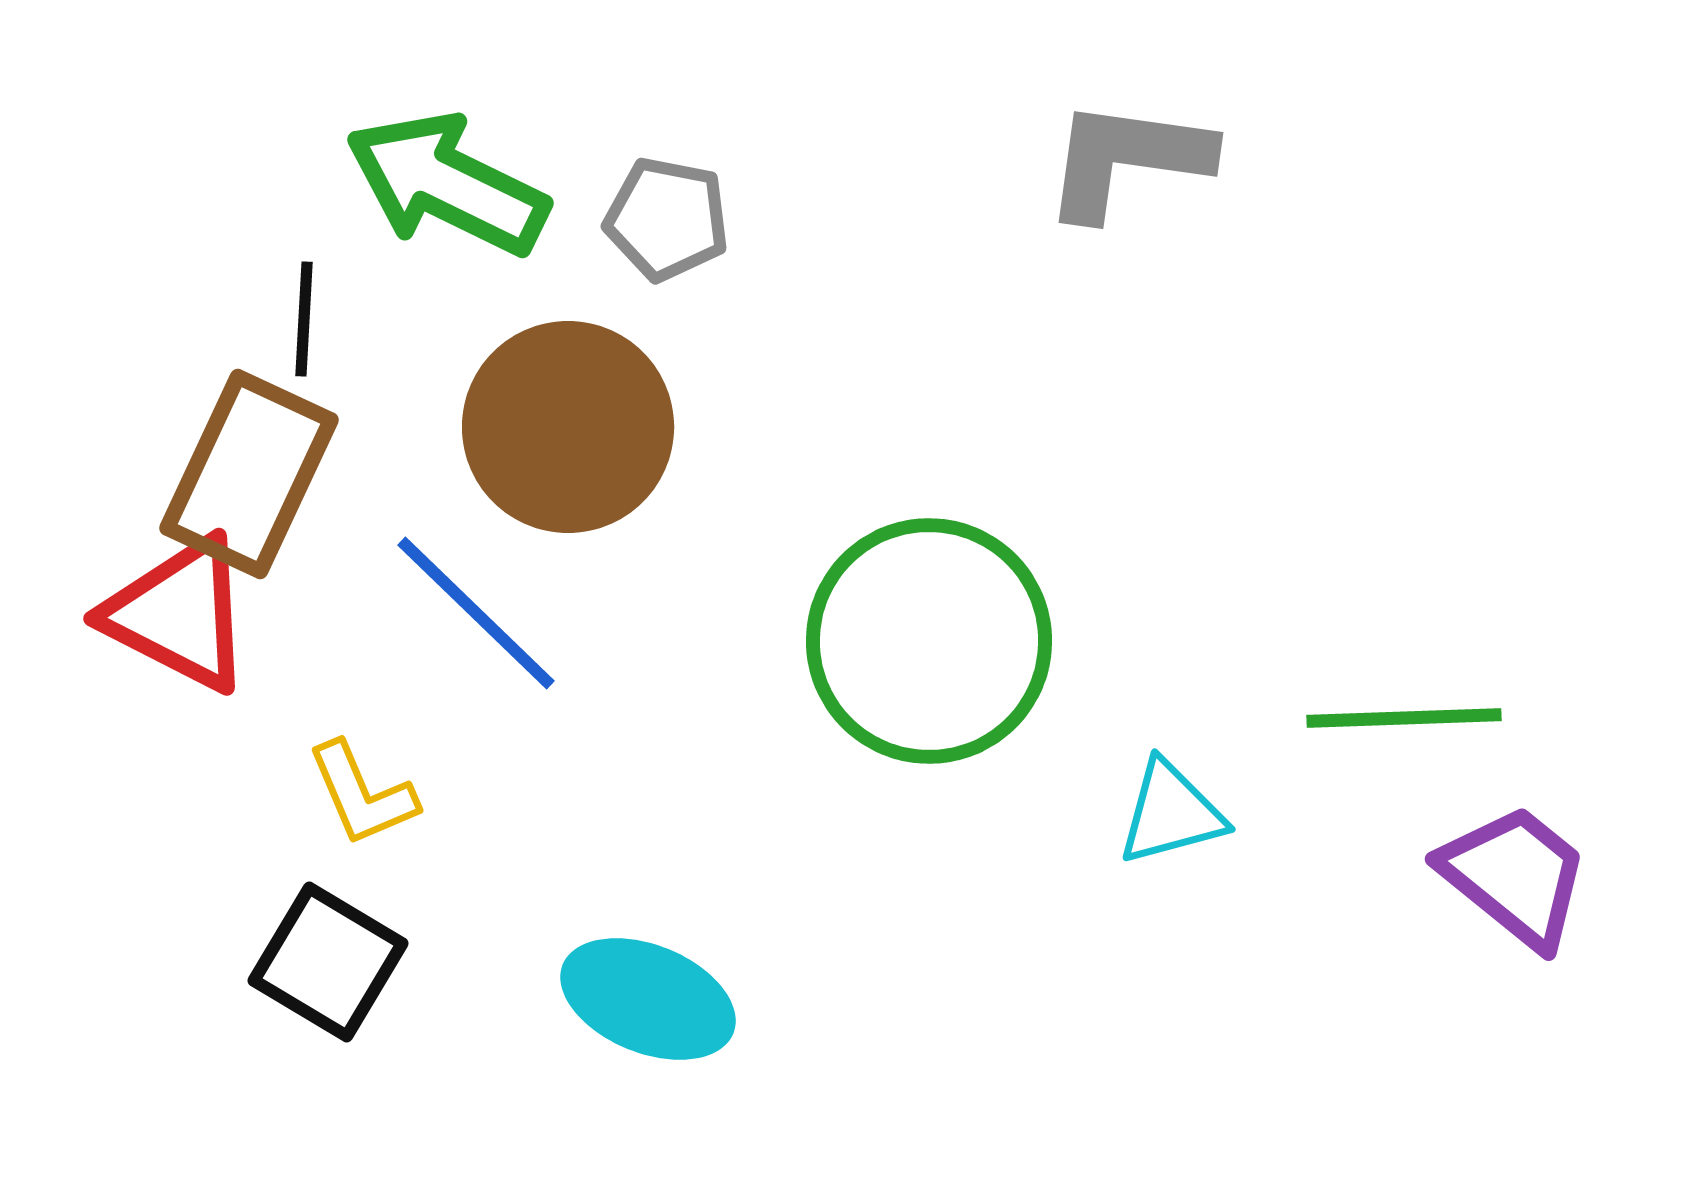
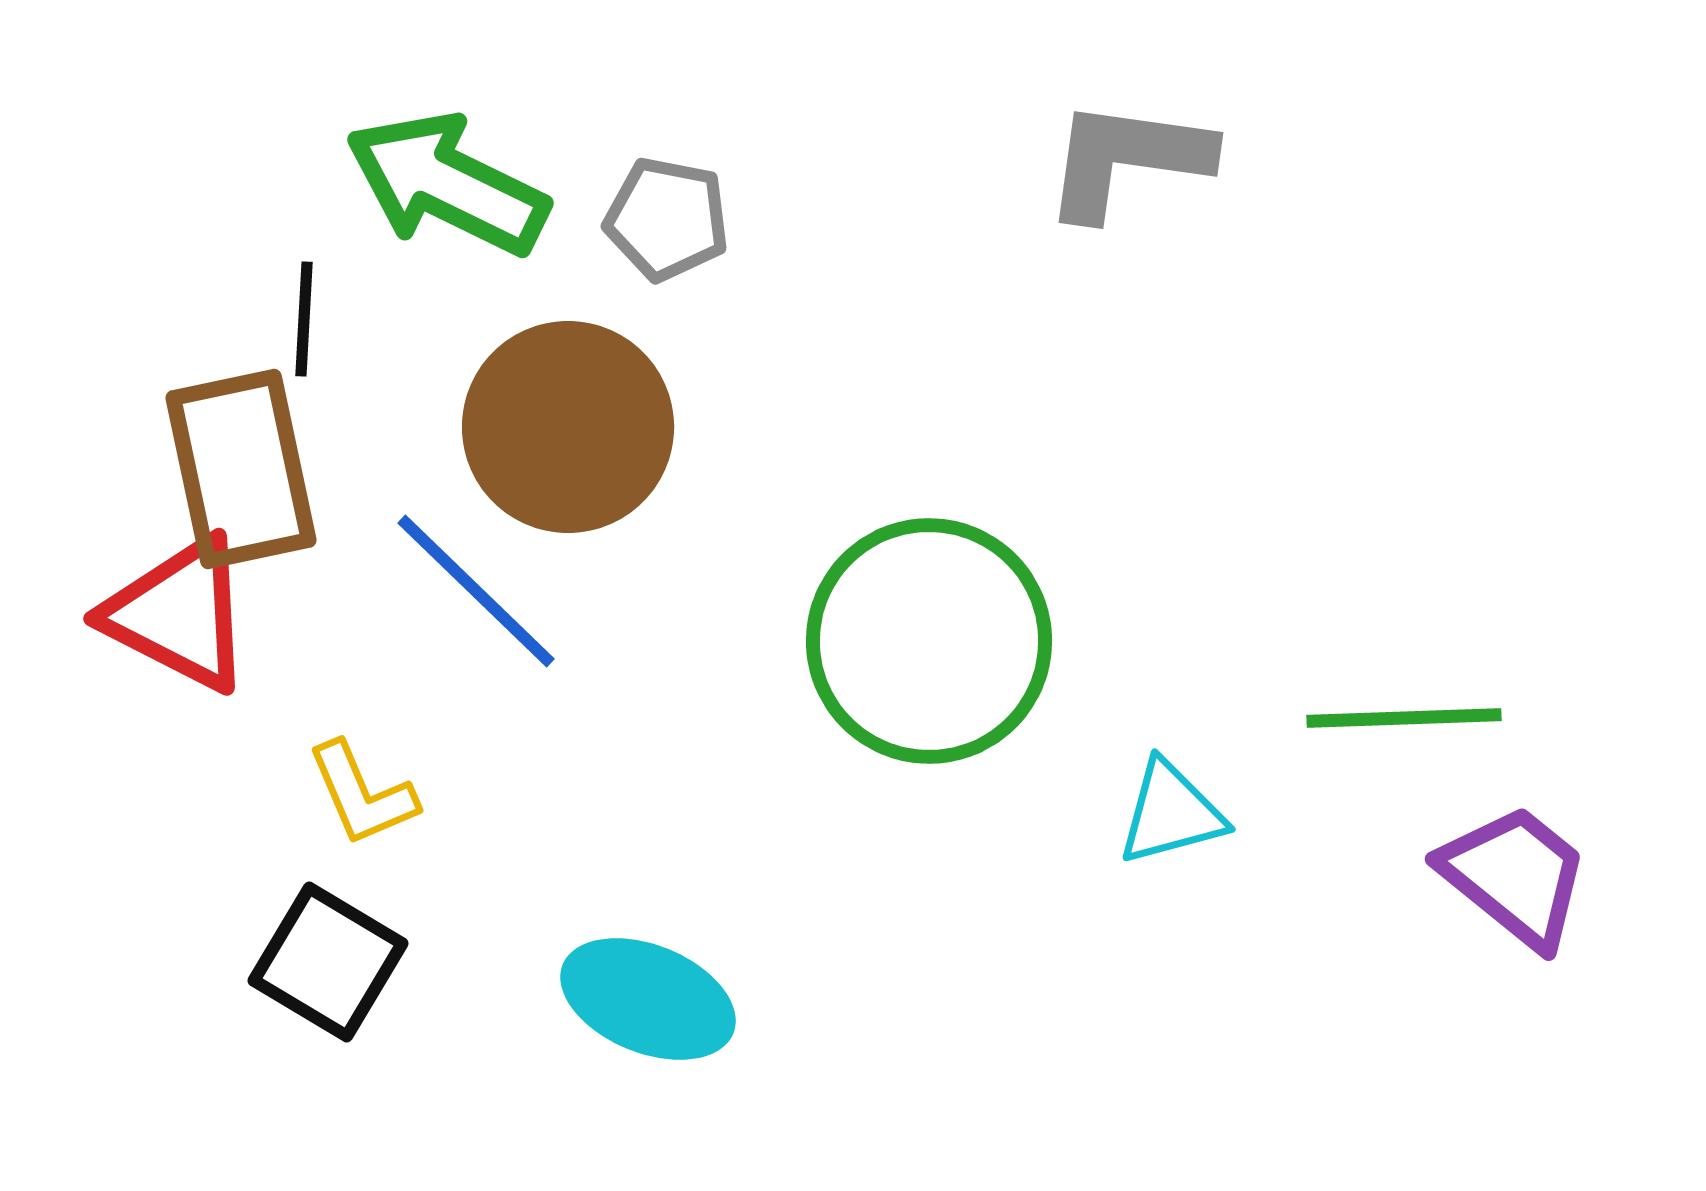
brown rectangle: moved 8 px left, 5 px up; rotated 37 degrees counterclockwise
blue line: moved 22 px up
